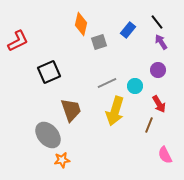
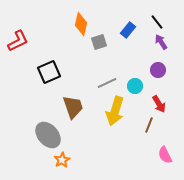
brown trapezoid: moved 2 px right, 3 px up
orange star: rotated 21 degrees counterclockwise
